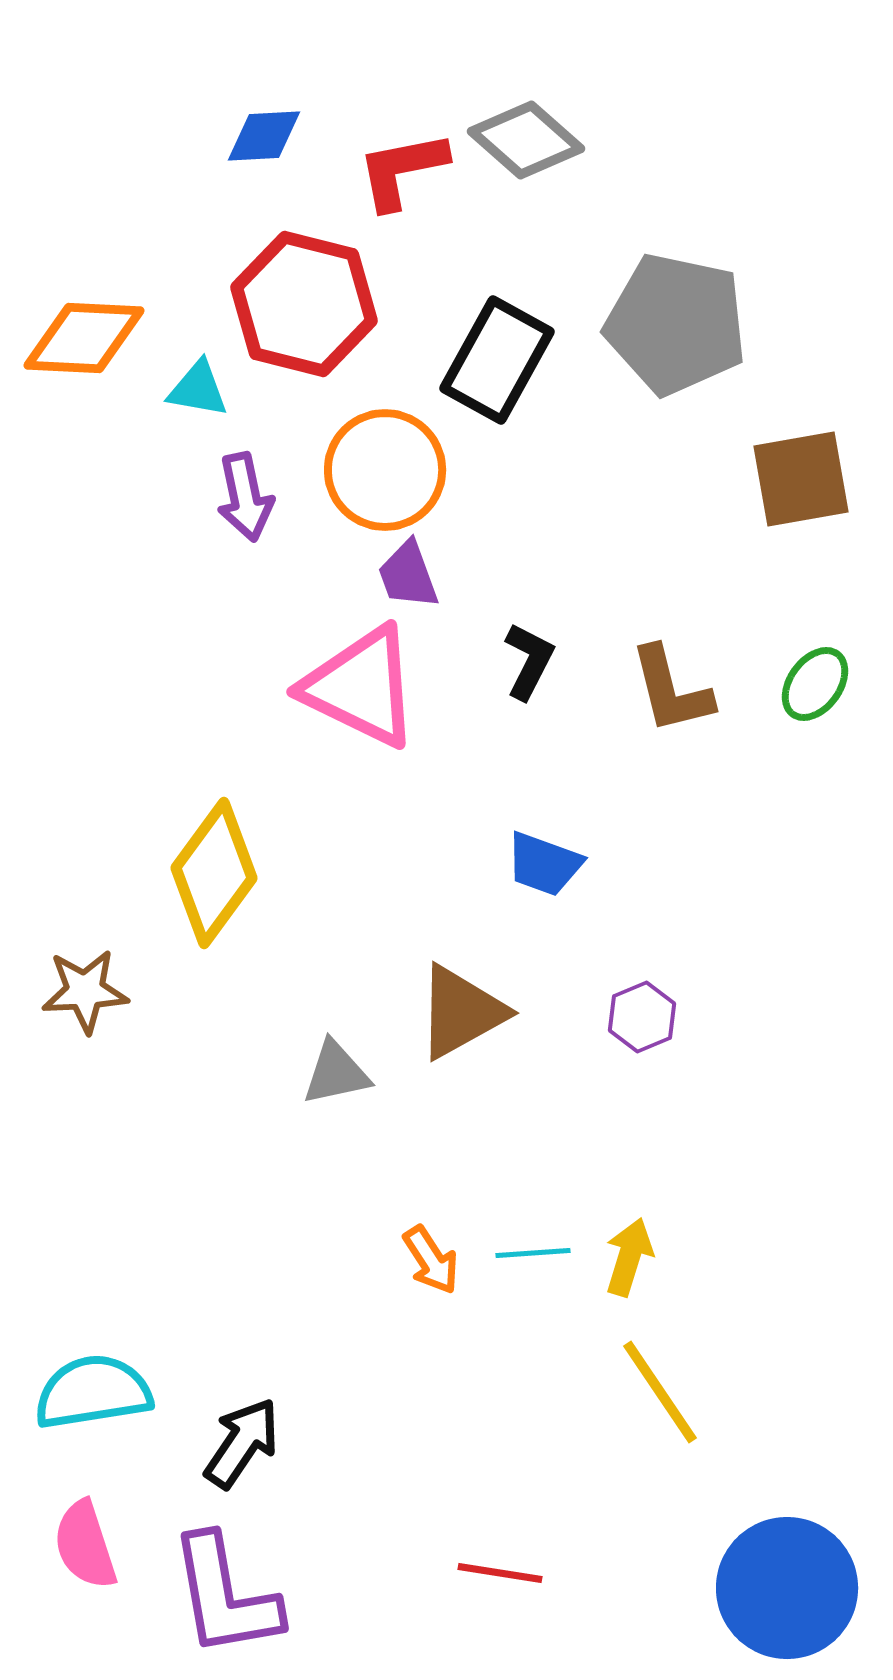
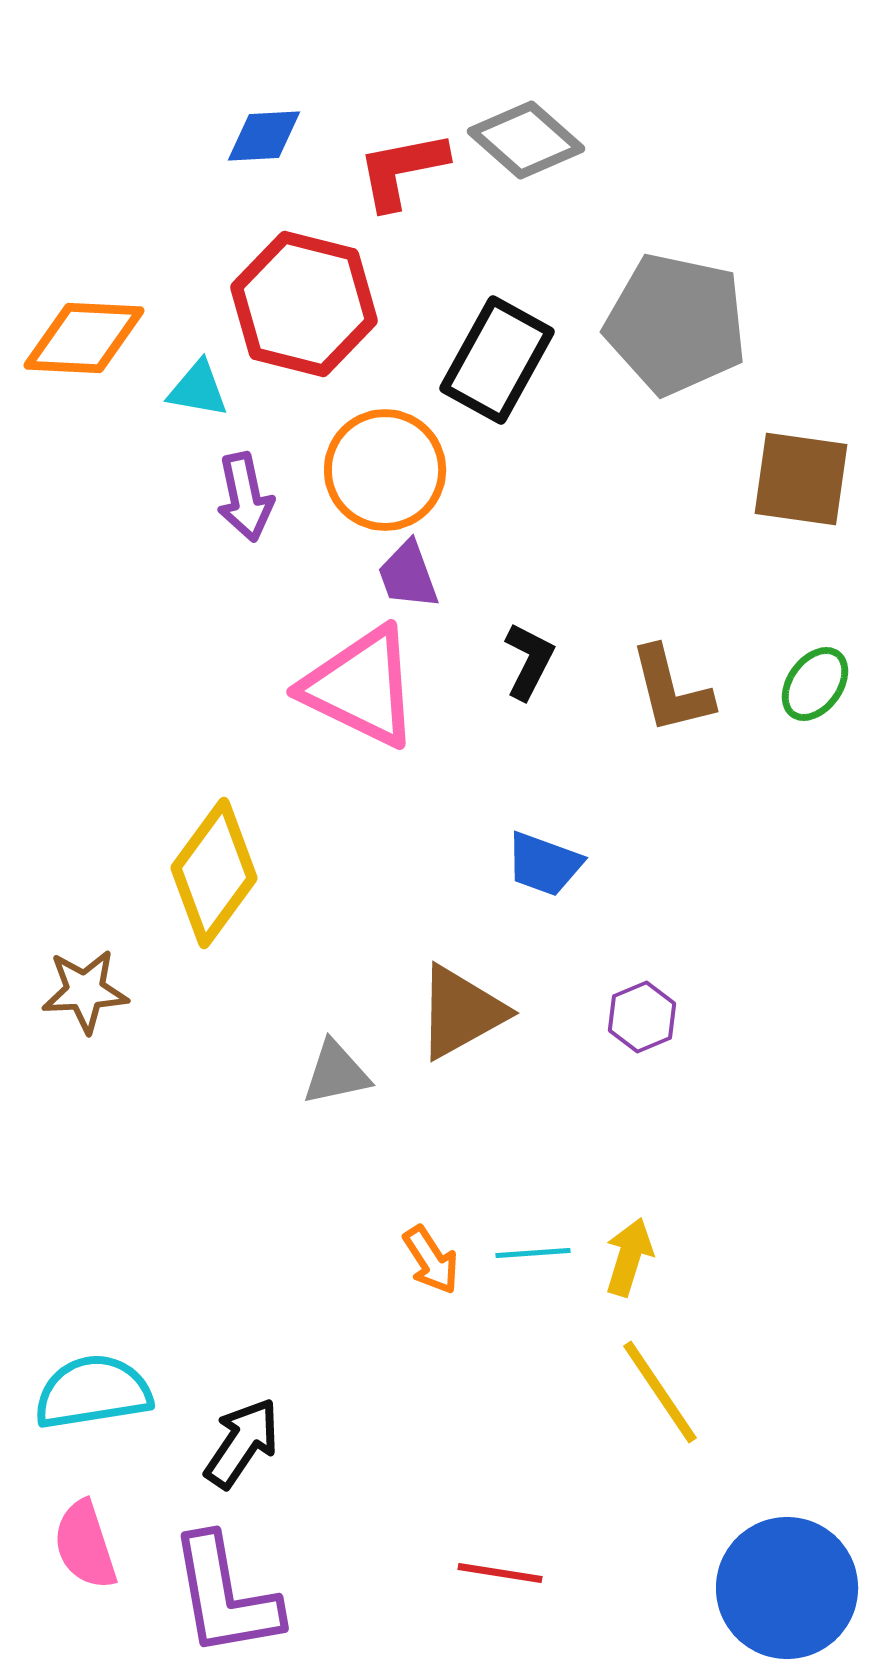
brown square: rotated 18 degrees clockwise
